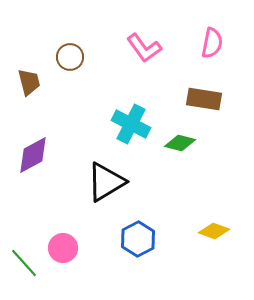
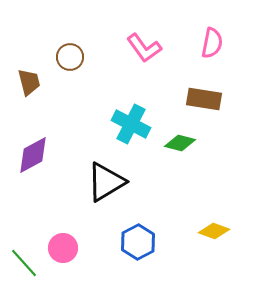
blue hexagon: moved 3 px down
